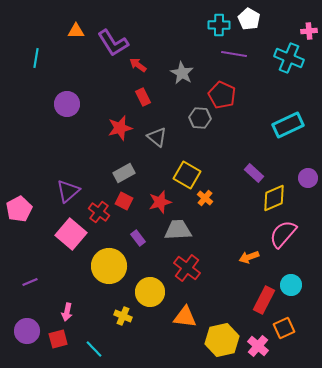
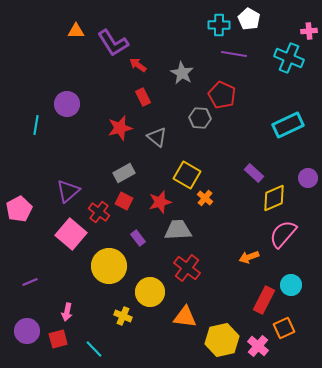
cyan line at (36, 58): moved 67 px down
